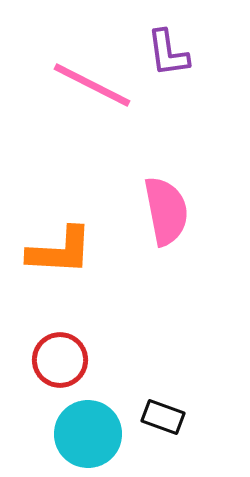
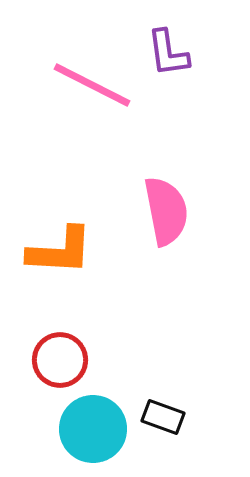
cyan circle: moved 5 px right, 5 px up
